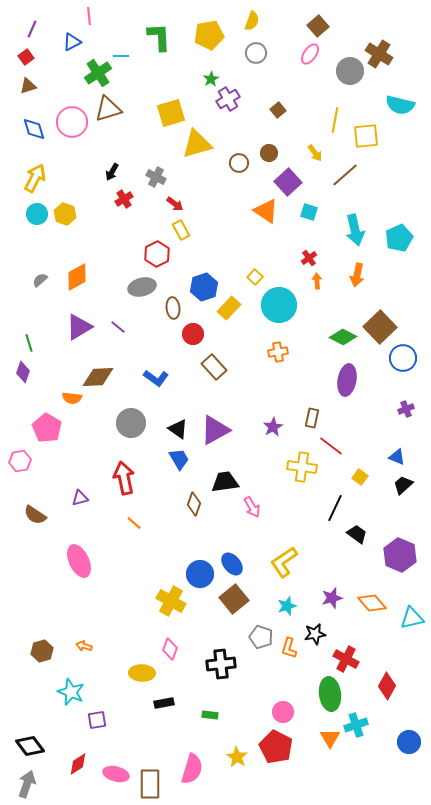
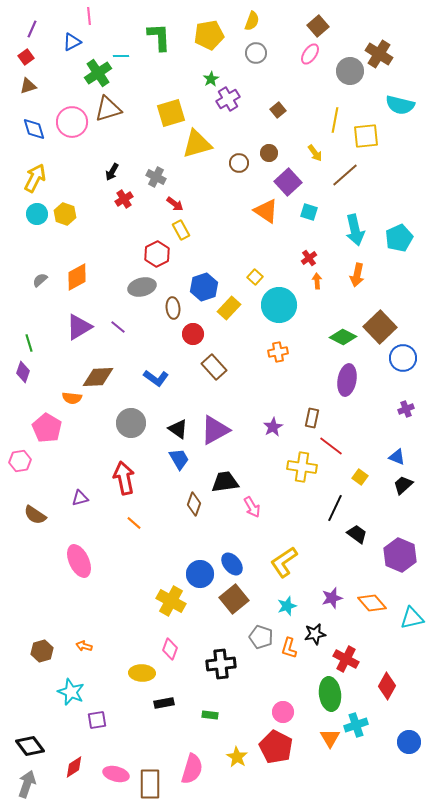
red diamond at (78, 764): moved 4 px left, 3 px down
